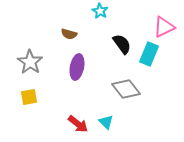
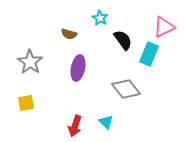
cyan star: moved 7 px down
black semicircle: moved 1 px right, 4 px up
purple ellipse: moved 1 px right, 1 px down
yellow square: moved 3 px left, 6 px down
red arrow: moved 3 px left, 2 px down; rotated 70 degrees clockwise
